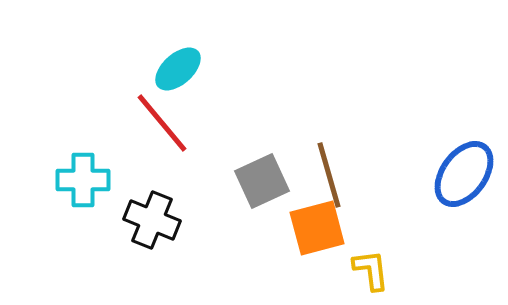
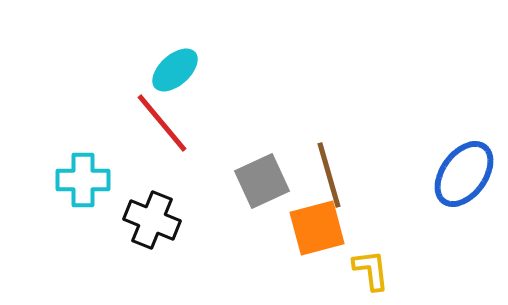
cyan ellipse: moved 3 px left, 1 px down
